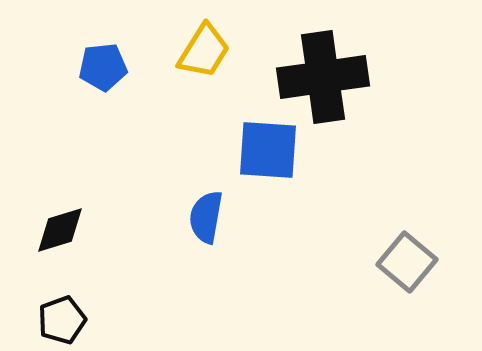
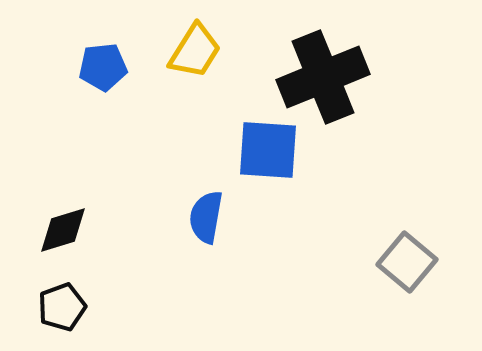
yellow trapezoid: moved 9 px left
black cross: rotated 14 degrees counterclockwise
black diamond: moved 3 px right
black pentagon: moved 13 px up
